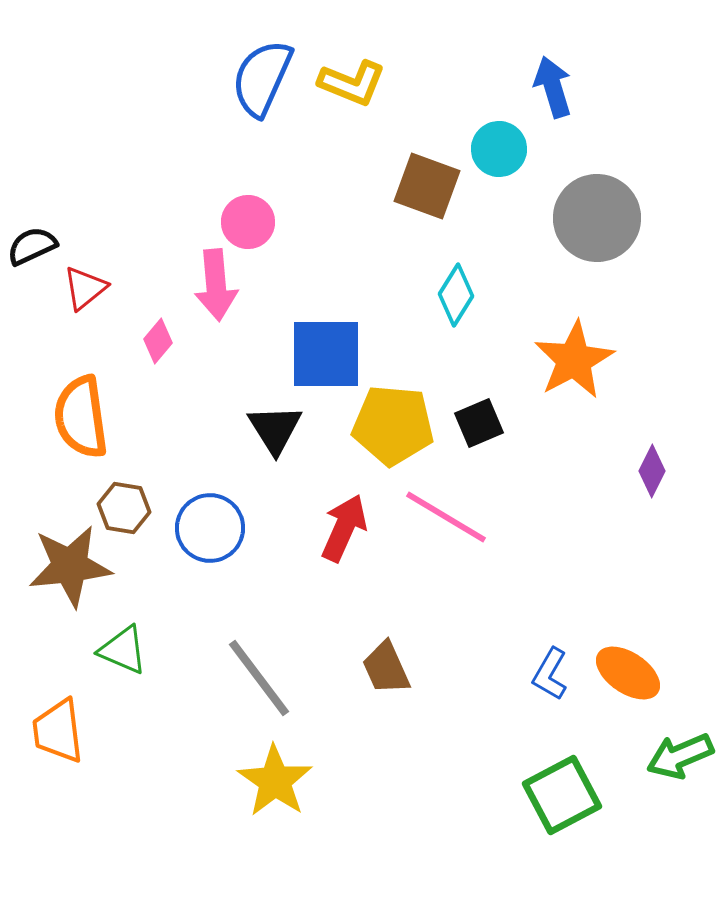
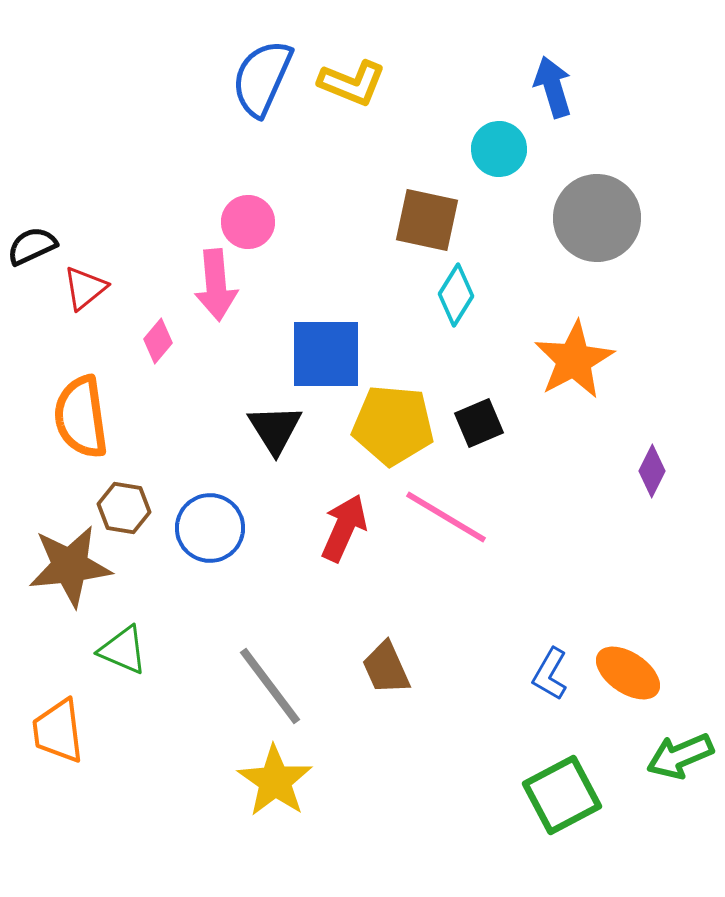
brown square: moved 34 px down; rotated 8 degrees counterclockwise
gray line: moved 11 px right, 8 px down
